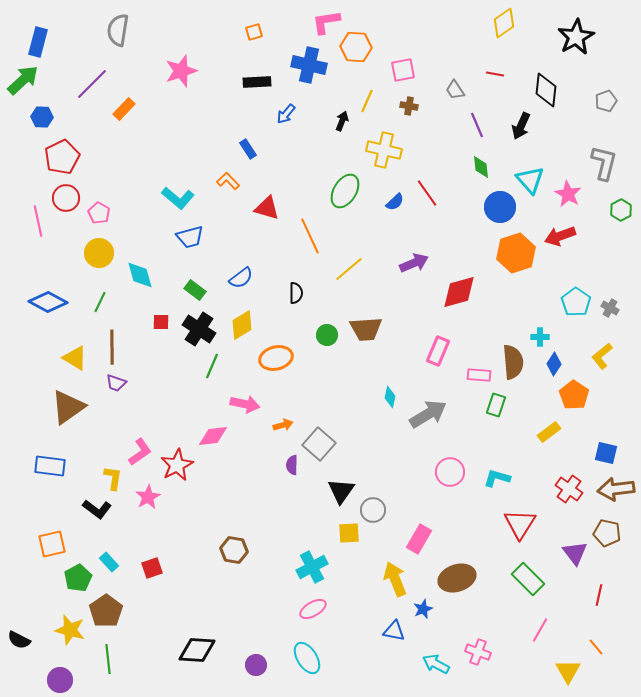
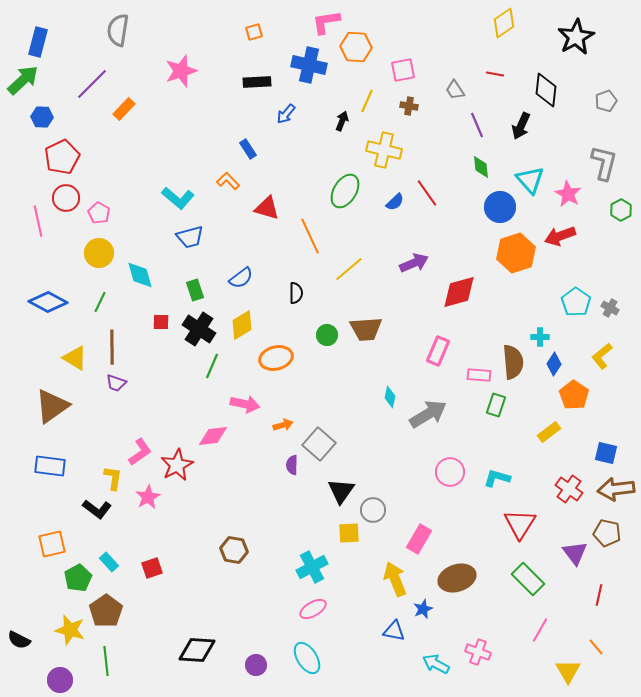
green rectangle at (195, 290): rotated 35 degrees clockwise
brown triangle at (68, 407): moved 16 px left, 1 px up
green line at (108, 659): moved 2 px left, 2 px down
